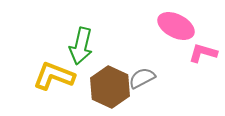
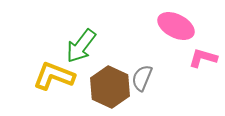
green arrow: rotated 24 degrees clockwise
pink L-shape: moved 5 px down
gray semicircle: rotated 40 degrees counterclockwise
